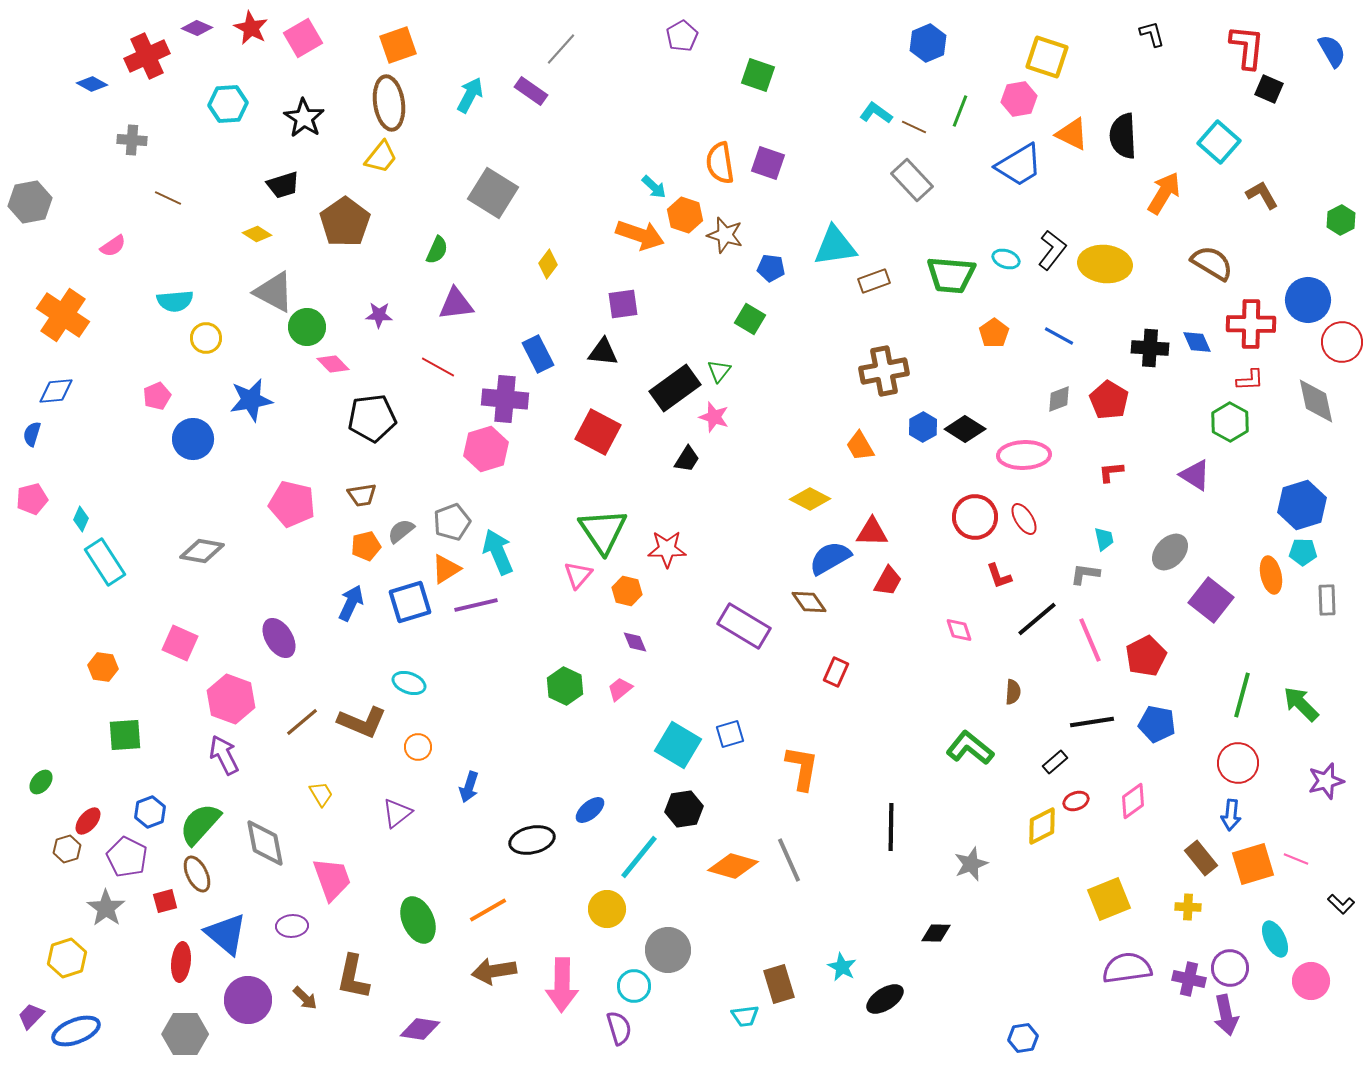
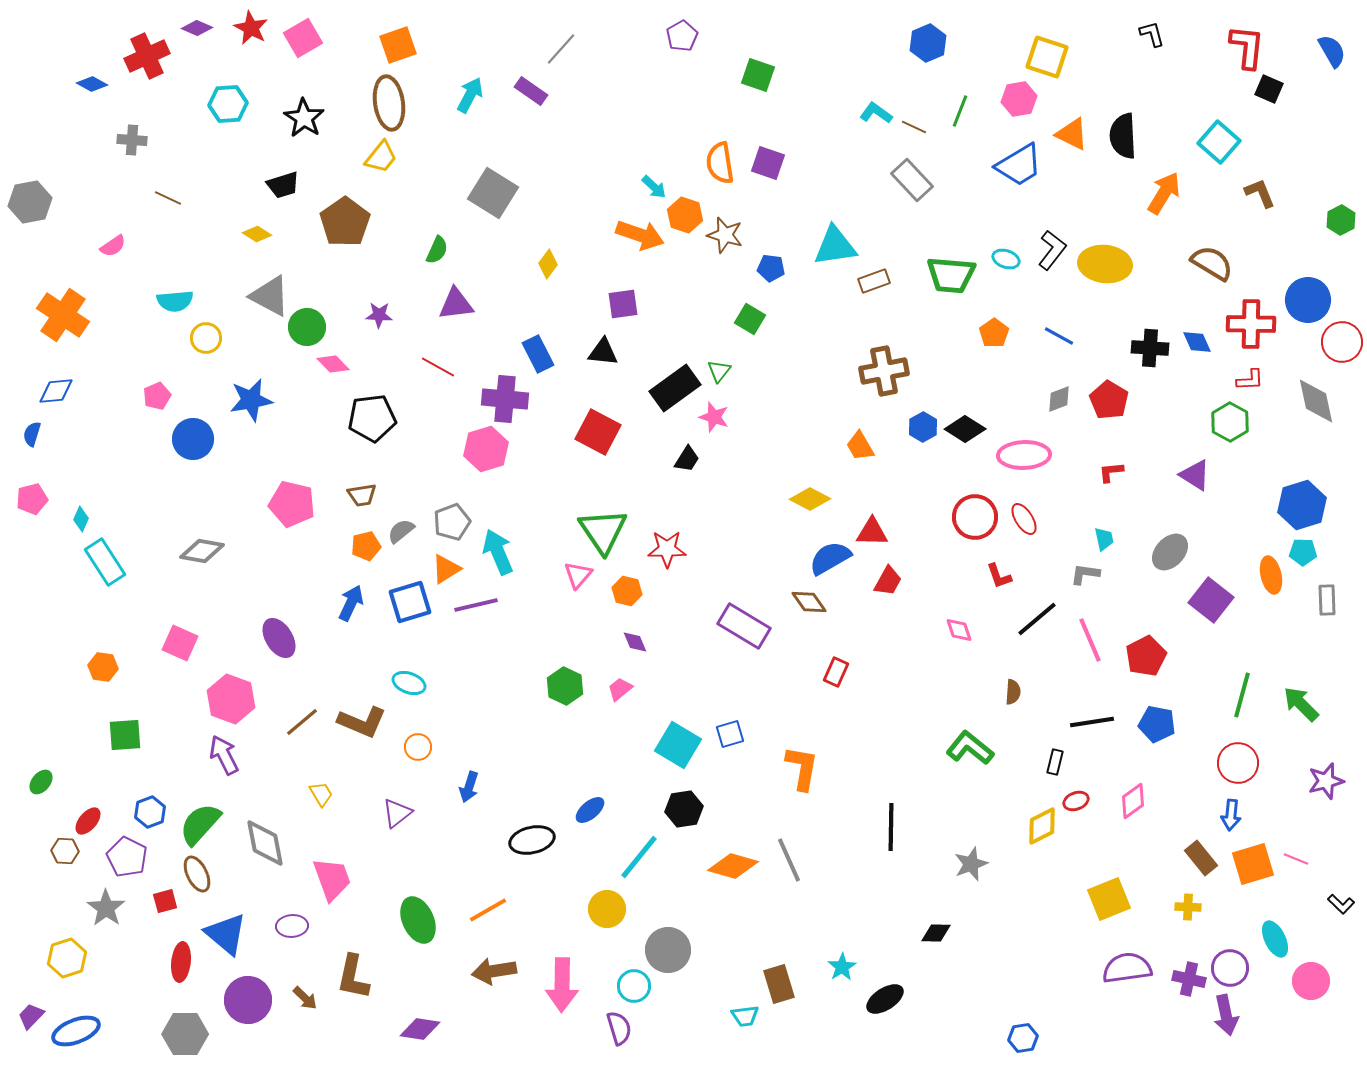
brown L-shape at (1262, 195): moved 2 px left, 2 px up; rotated 8 degrees clockwise
gray triangle at (274, 292): moved 4 px left, 4 px down
black rectangle at (1055, 762): rotated 35 degrees counterclockwise
brown hexagon at (67, 849): moved 2 px left, 2 px down; rotated 20 degrees clockwise
cyan star at (842, 967): rotated 12 degrees clockwise
